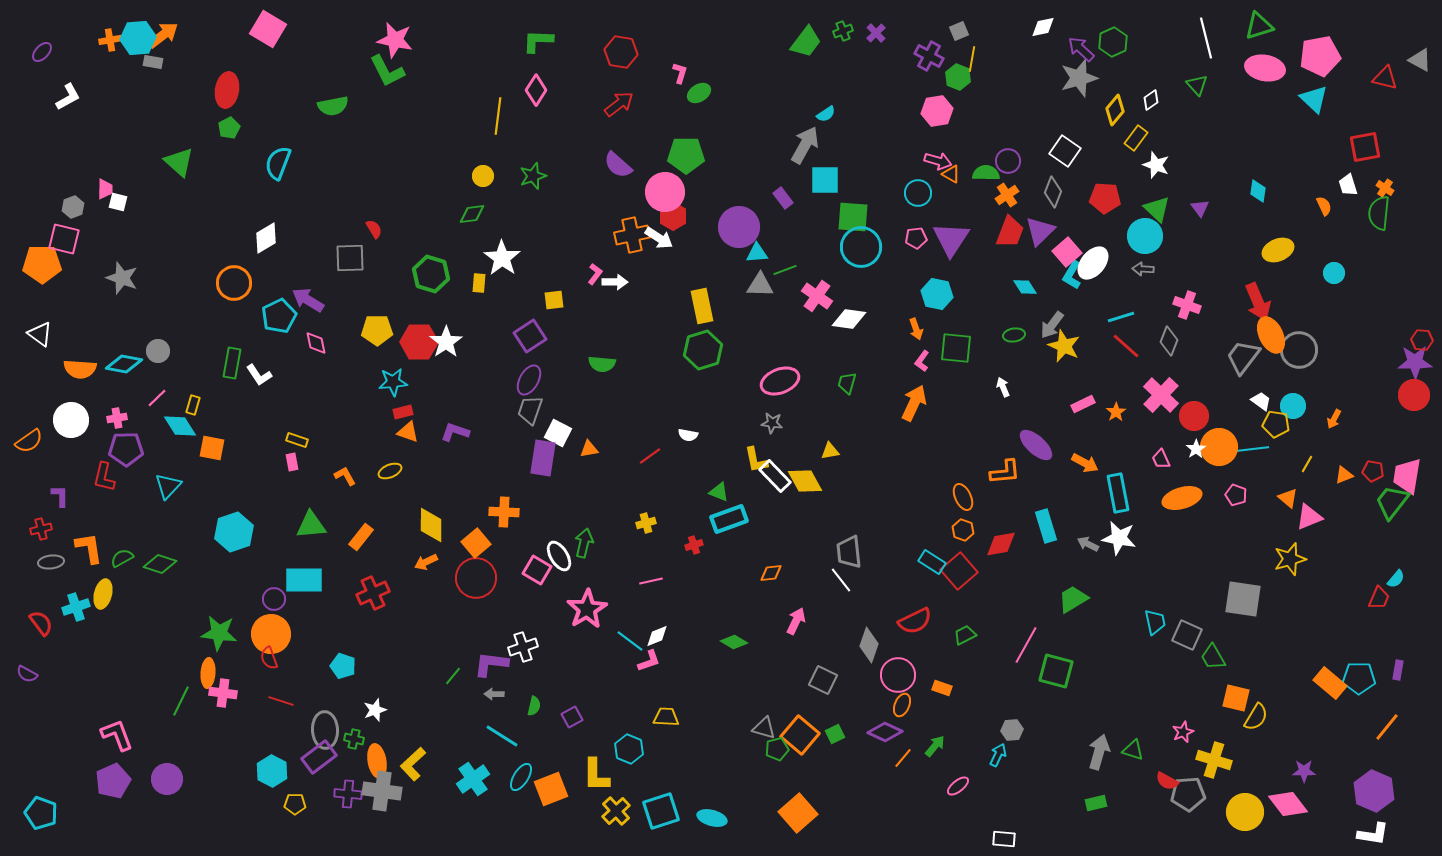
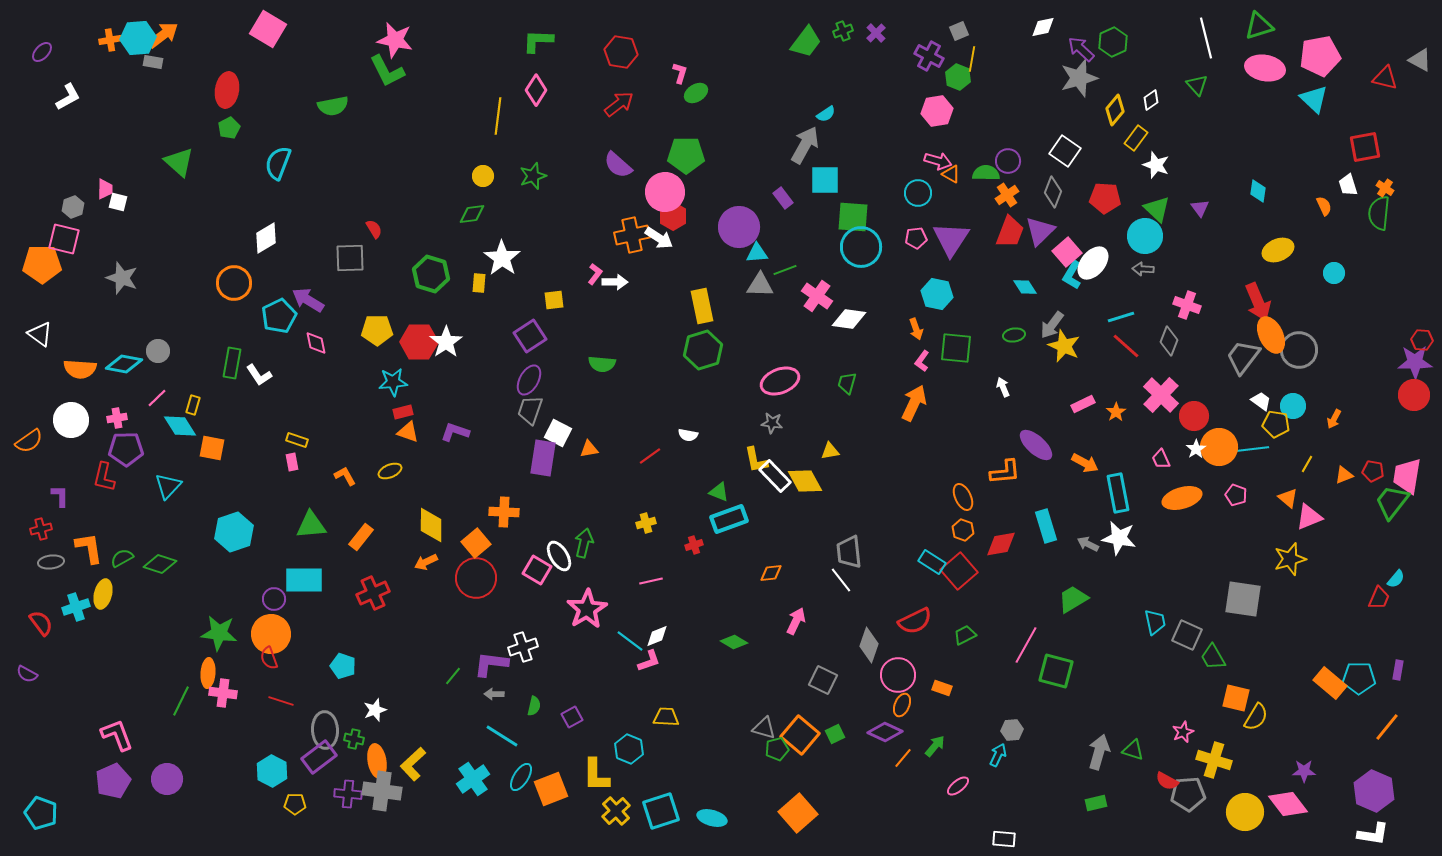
green ellipse at (699, 93): moved 3 px left
